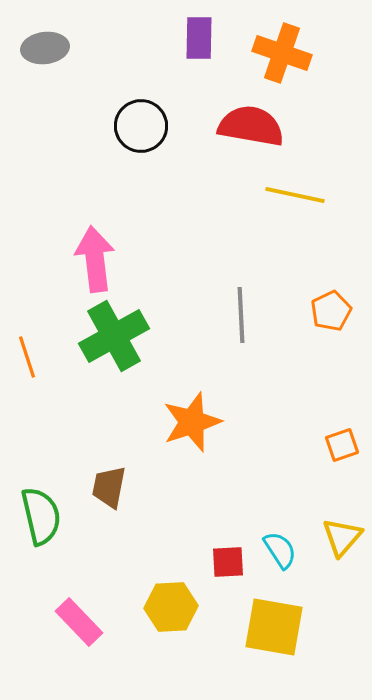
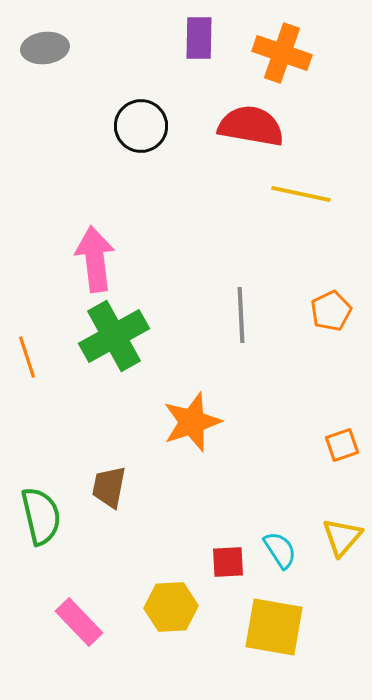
yellow line: moved 6 px right, 1 px up
